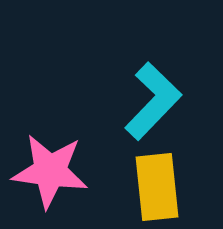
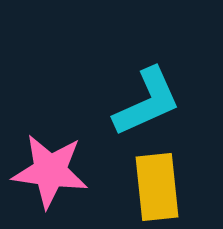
cyan L-shape: moved 6 px left, 1 px down; rotated 22 degrees clockwise
